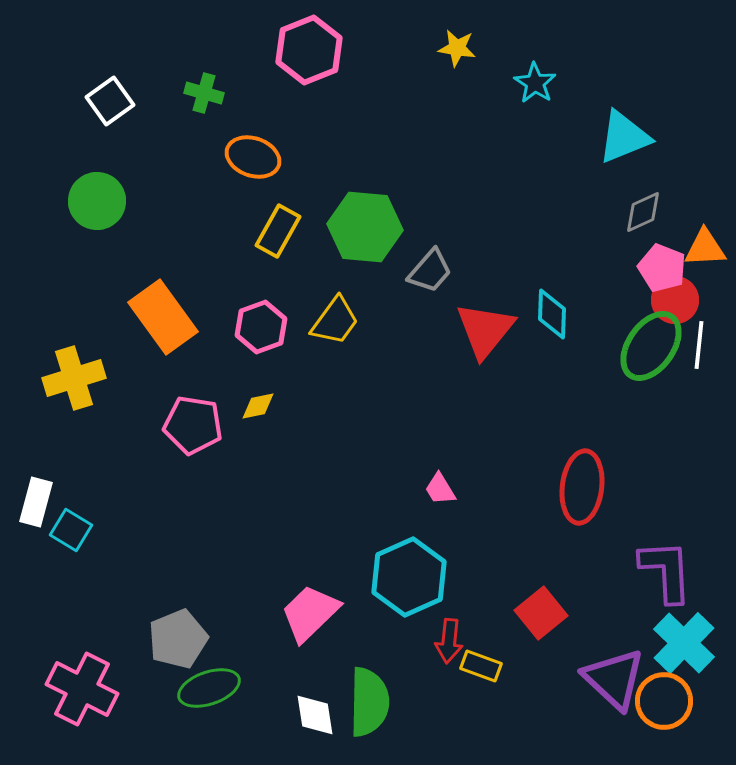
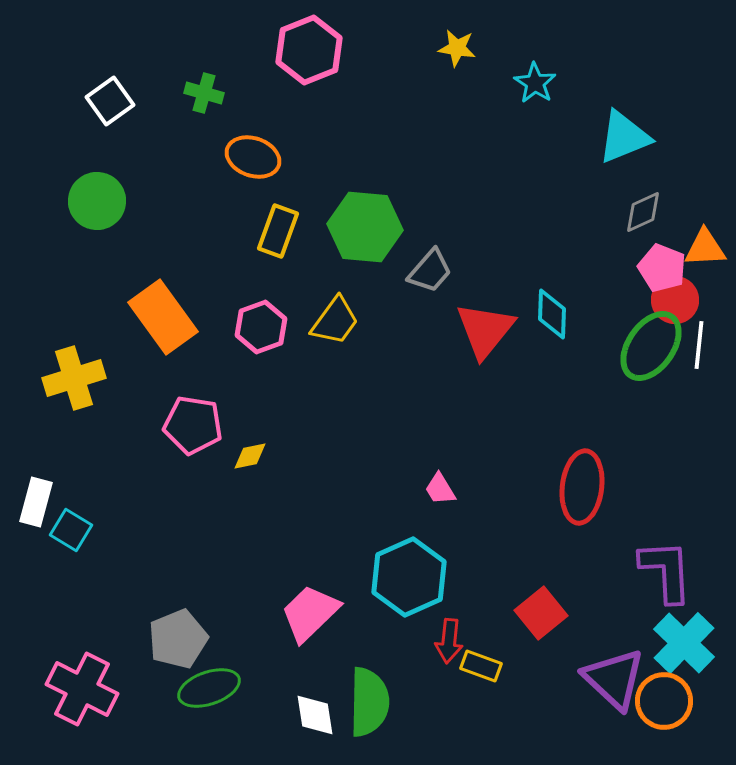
yellow rectangle at (278, 231): rotated 9 degrees counterclockwise
yellow diamond at (258, 406): moved 8 px left, 50 px down
